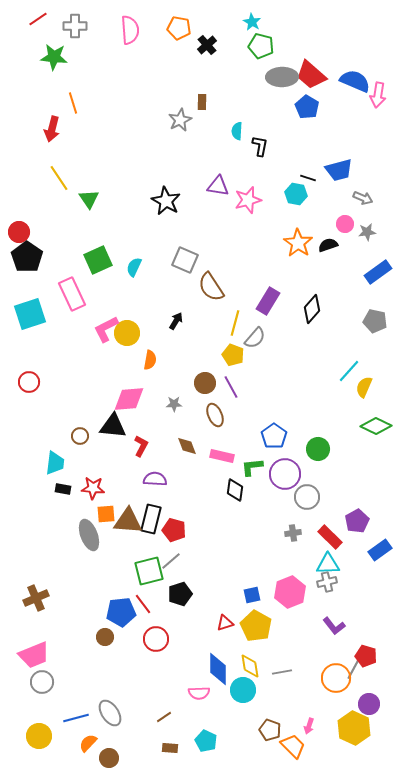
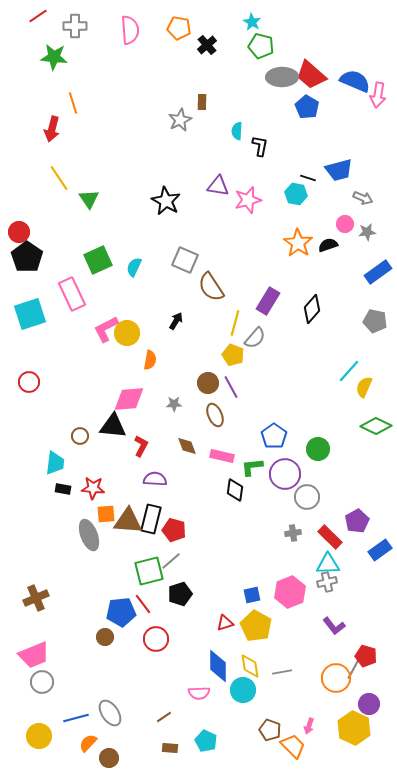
red line at (38, 19): moved 3 px up
brown circle at (205, 383): moved 3 px right
blue diamond at (218, 669): moved 3 px up
